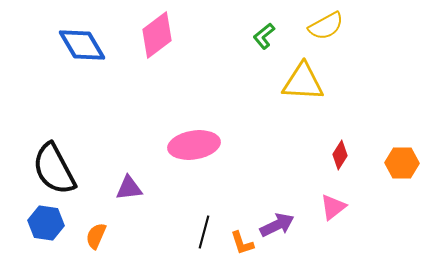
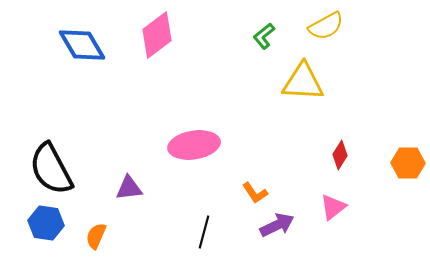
orange hexagon: moved 6 px right
black semicircle: moved 3 px left
orange L-shape: moved 13 px right, 50 px up; rotated 16 degrees counterclockwise
